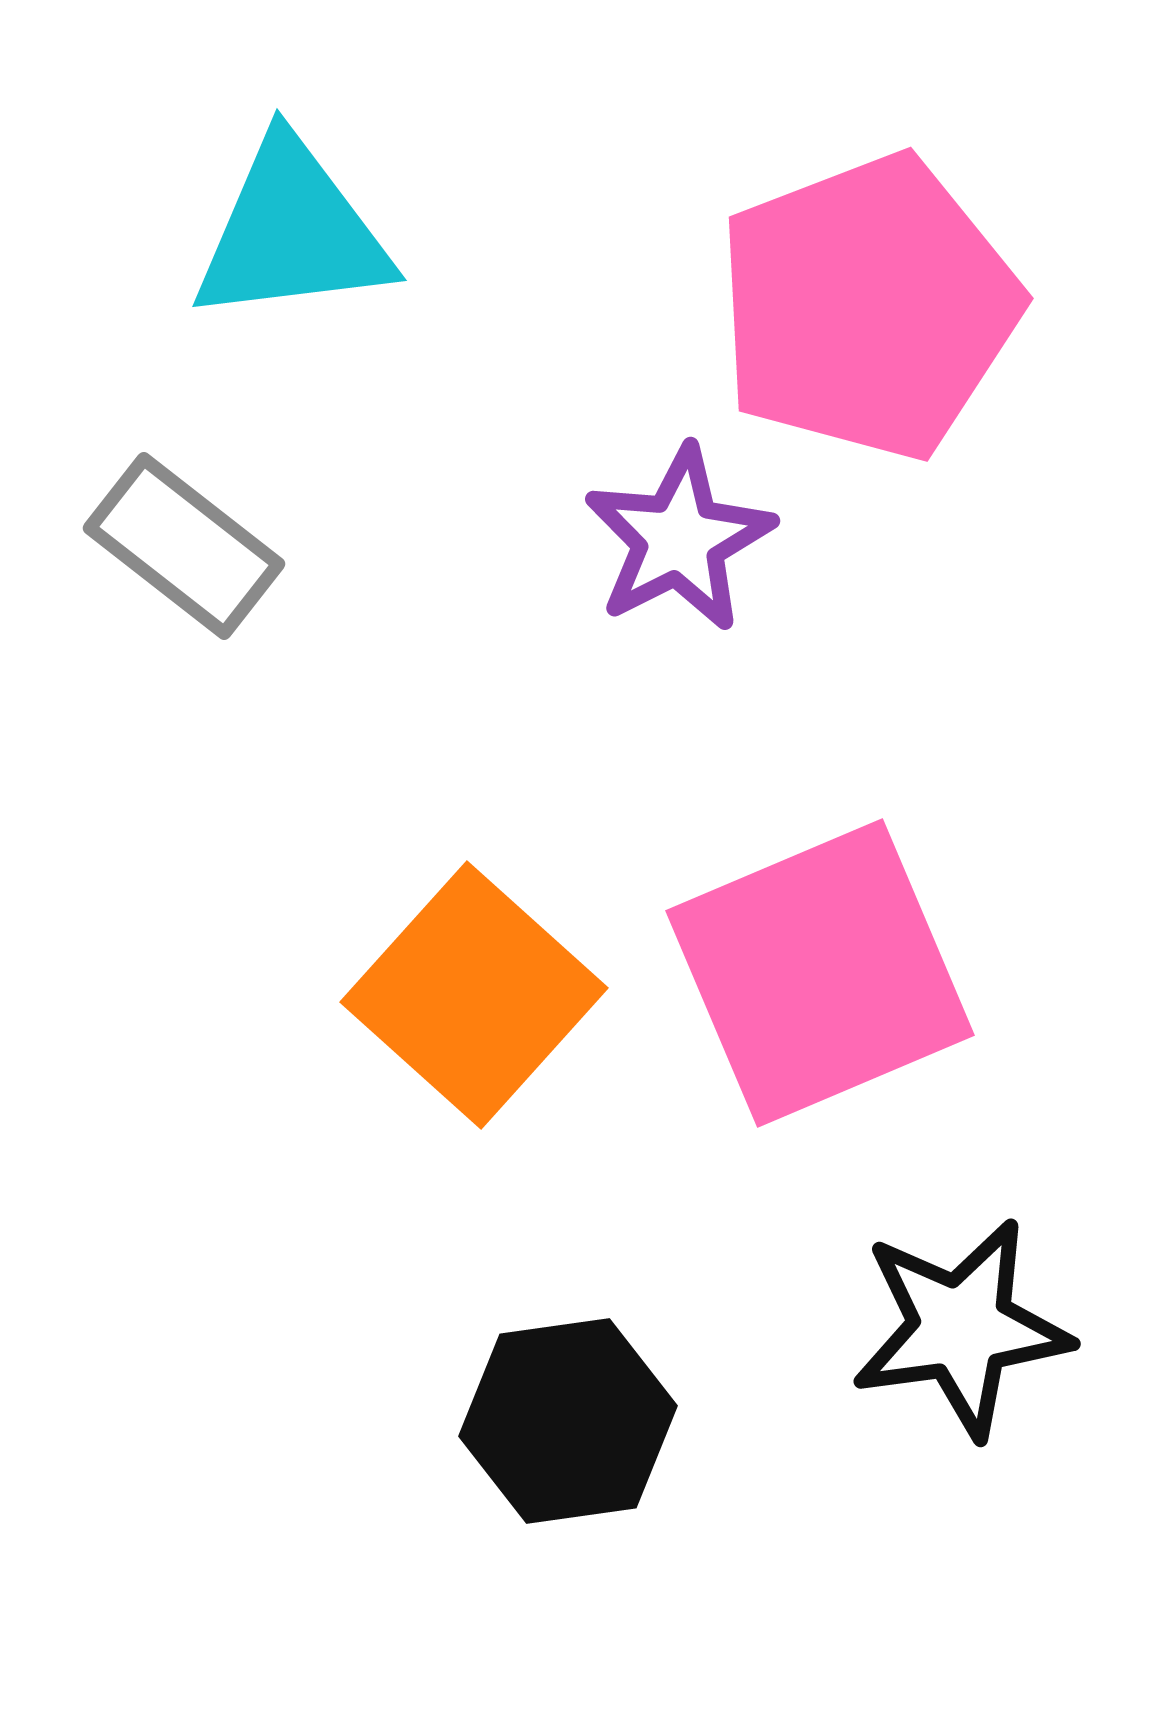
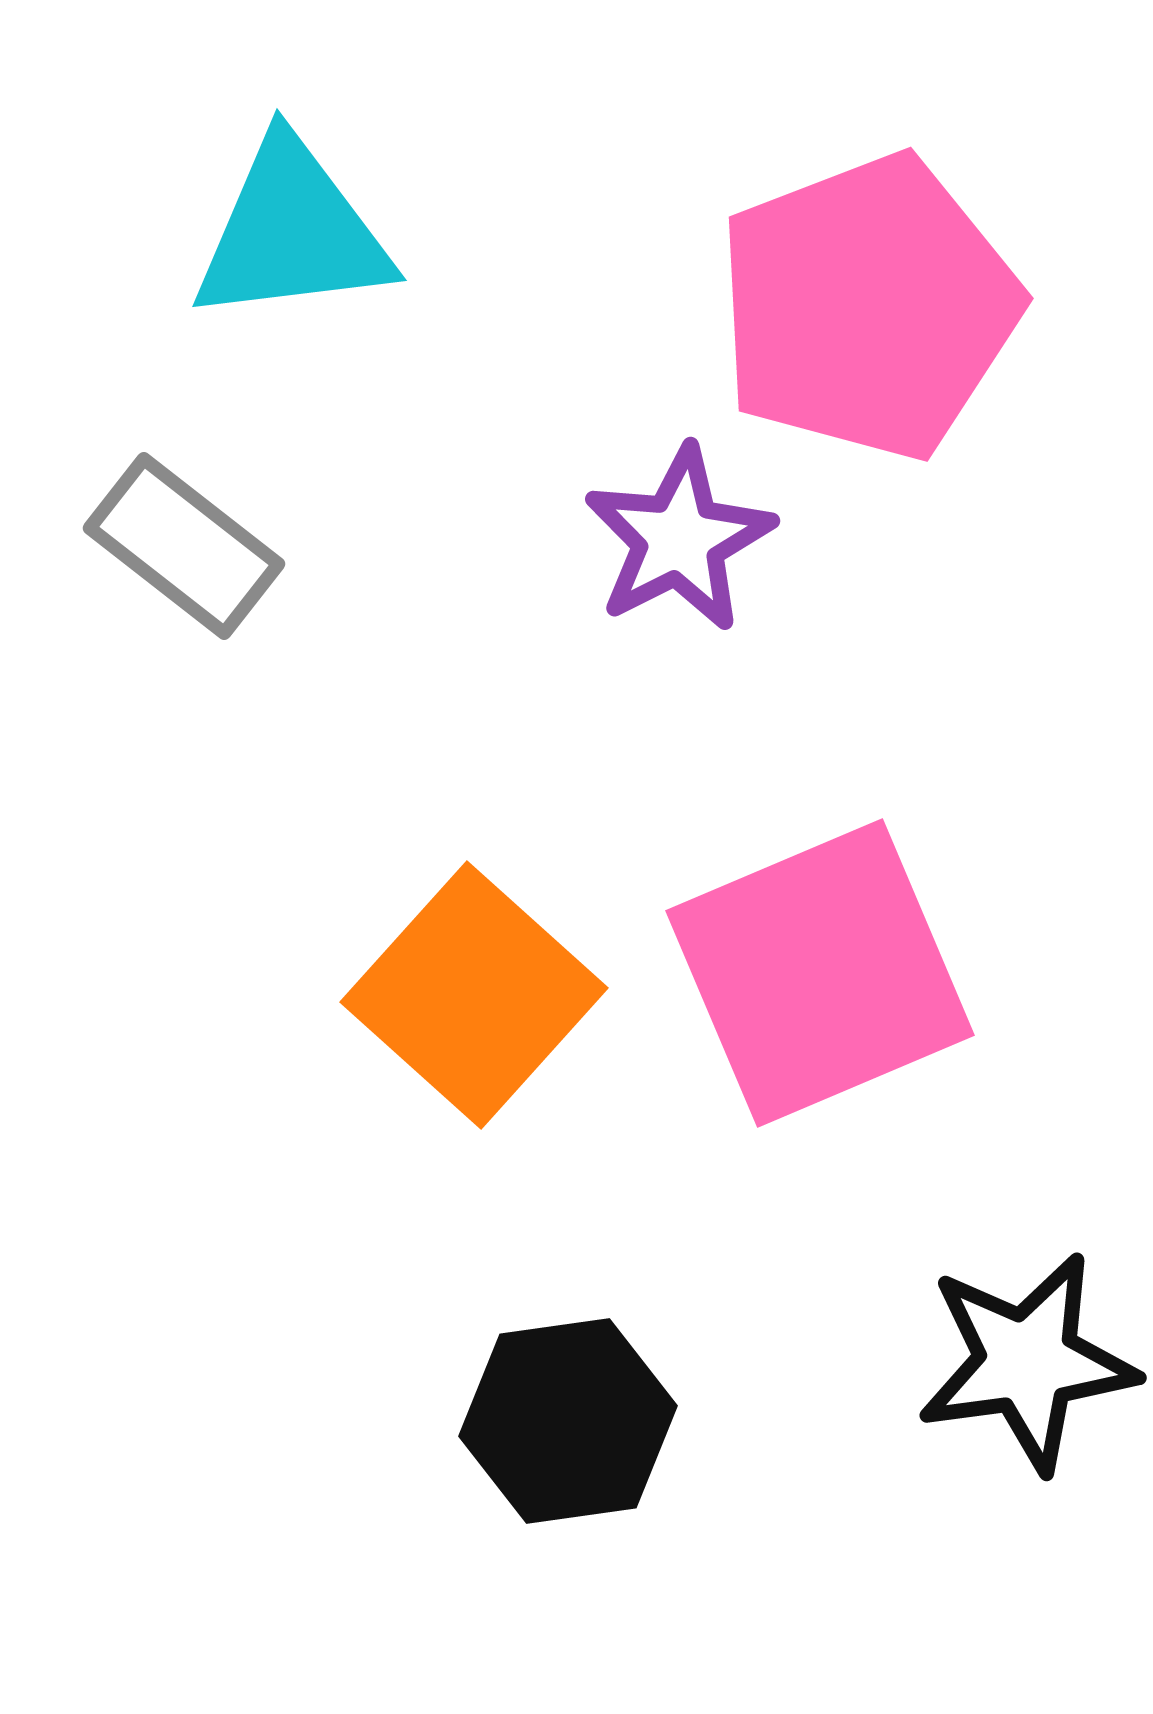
black star: moved 66 px right, 34 px down
